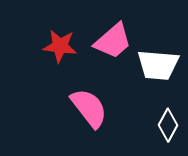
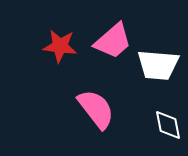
pink semicircle: moved 7 px right, 1 px down
white diamond: rotated 40 degrees counterclockwise
